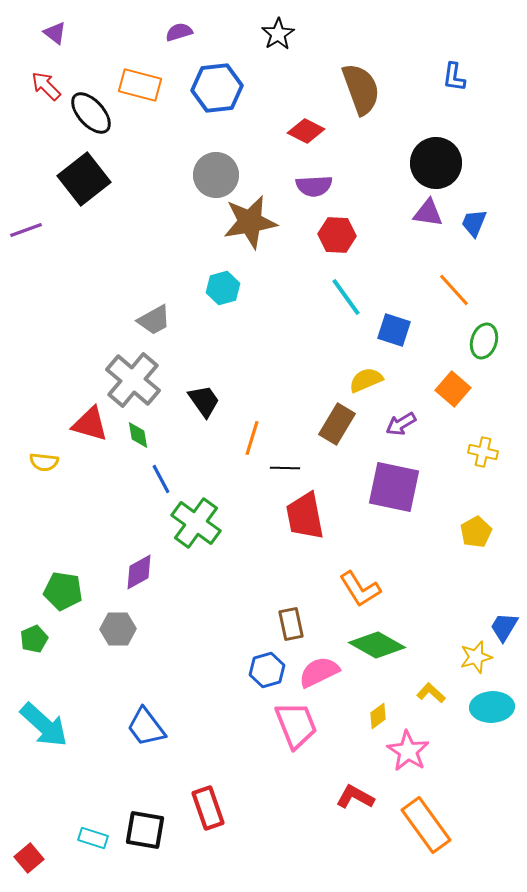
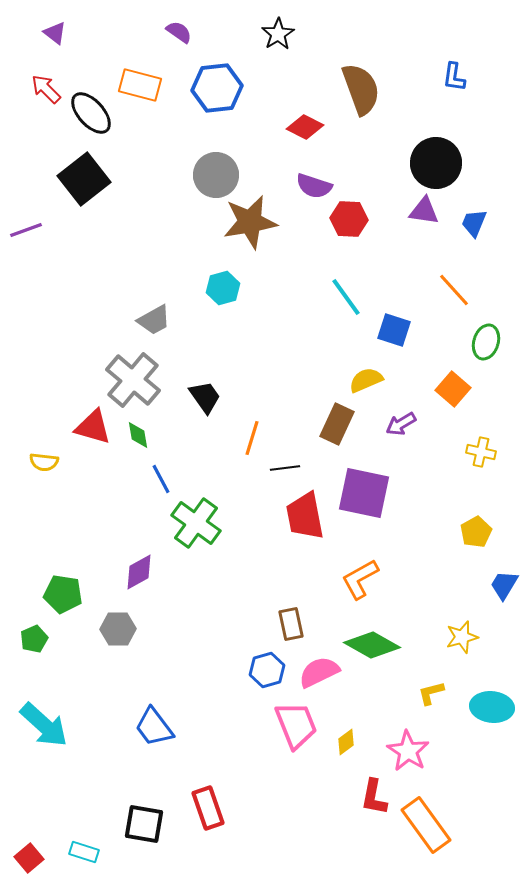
purple semicircle at (179, 32): rotated 52 degrees clockwise
red arrow at (46, 86): moved 3 px down
red diamond at (306, 131): moved 1 px left, 4 px up
purple semicircle at (314, 186): rotated 21 degrees clockwise
purple triangle at (428, 213): moved 4 px left, 2 px up
red hexagon at (337, 235): moved 12 px right, 16 px up
green ellipse at (484, 341): moved 2 px right, 1 px down
black trapezoid at (204, 401): moved 1 px right, 4 px up
red triangle at (90, 424): moved 3 px right, 3 px down
brown rectangle at (337, 424): rotated 6 degrees counterclockwise
yellow cross at (483, 452): moved 2 px left
black line at (285, 468): rotated 8 degrees counterclockwise
purple square at (394, 487): moved 30 px left, 6 px down
orange L-shape at (360, 589): moved 10 px up; rotated 93 degrees clockwise
green pentagon at (63, 591): moved 3 px down
blue trapezoid at (504, 627): moved 42 px up
green diamond at (377, 645): moved 5 px left
yellow star at (476, 657): moved 14 px left, 20 px up
yellow L-shape at (431, 693): rotated 56 degrees counterclockwise
cyan ellipse at (492, 707): rotated 9 degrees clockwise
yellow diamond at (378, 716): moved 32 px left, 26 px down
blue trapezoid at (146, 727): moved 8 px right
red L-shape at (355, 797): moved 19 px right; rotated 108 degrees counterclockwise
black square at (145, 830): moved 1 px left, 6 px up
cyan rectangle at (93, 838): moved 9 px left, 14 px down
